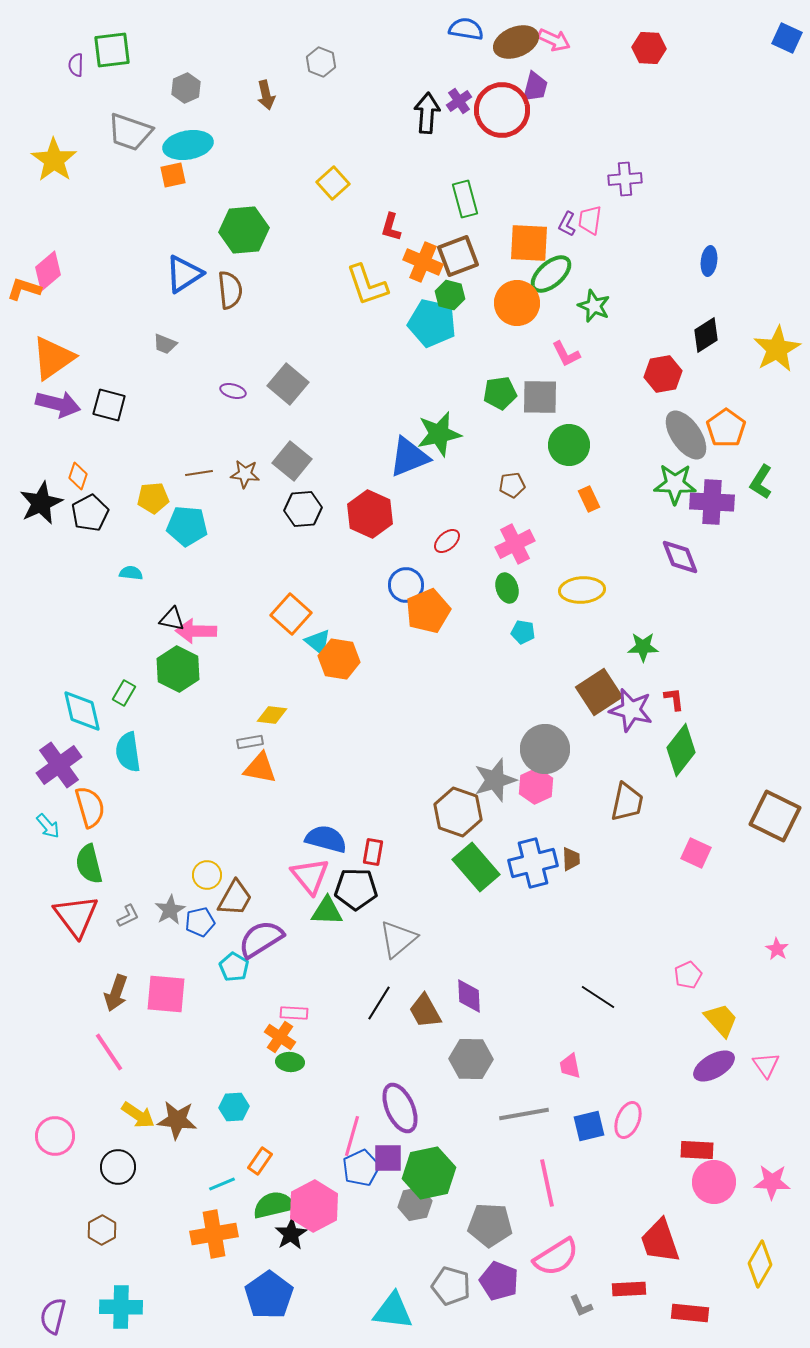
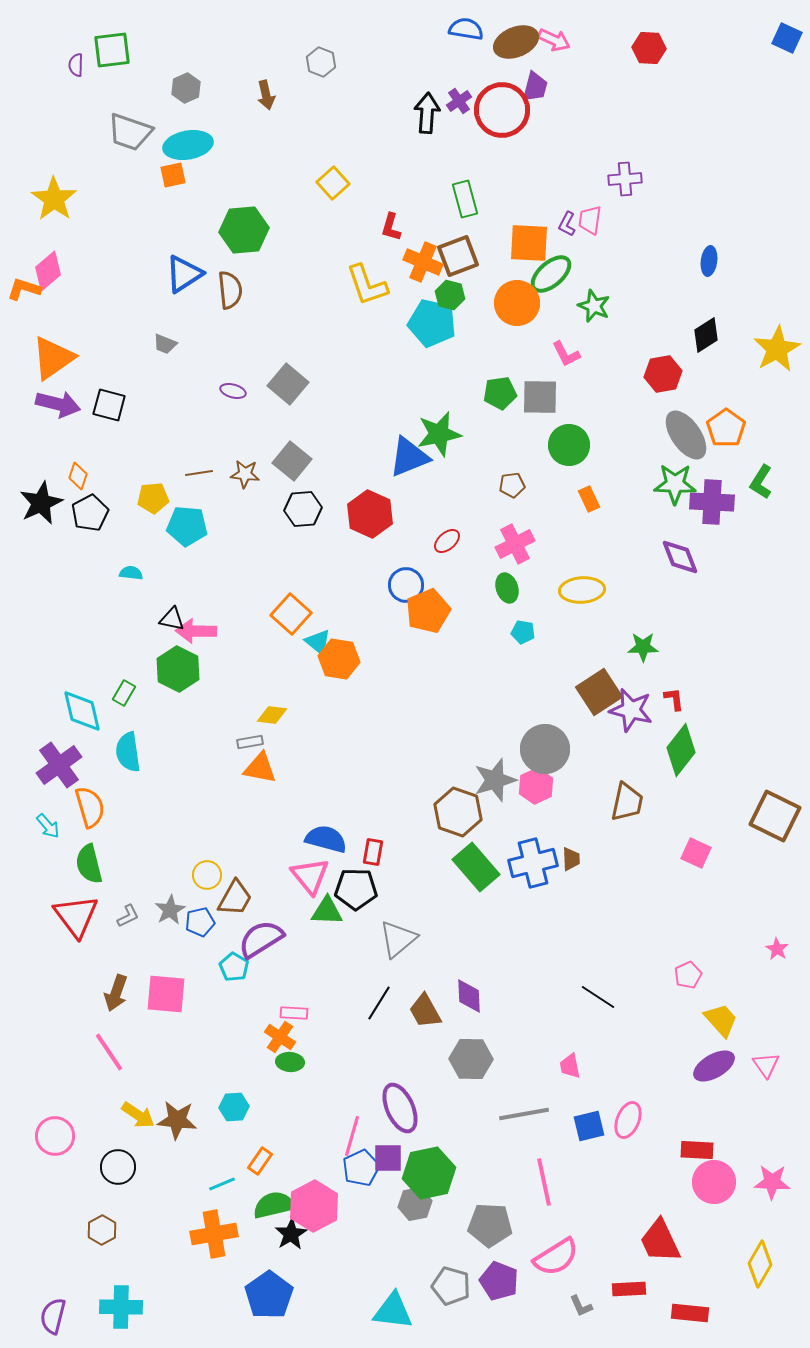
yellow star at (54, 160): moved 39 px down
pink line at (547, 1183): moved 3 px left, 1 px up
red trapezoid at (660, 1241): rotated 6 degrees counterclockwise
